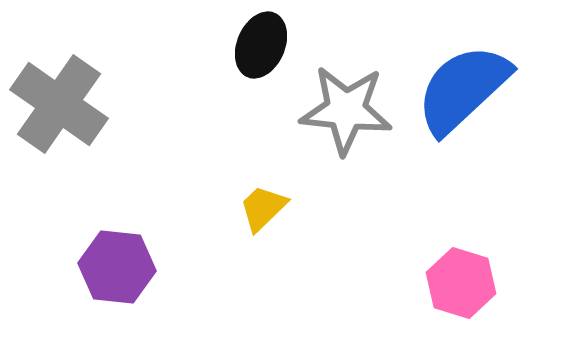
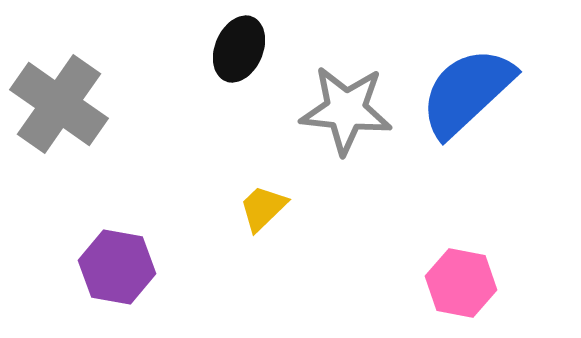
black ellipse: moved 22 px left, 4 px down
blue semicircle: moved 4 px right, 3 px down
purple hexagon: rotated 4 degrees clockwise
pink hexagon: rotated 6 degrees counterclockwise
